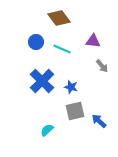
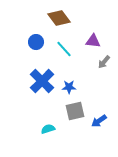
cyan line: moved 2 px right; rotated 24 degrees clockwise
gray arrow: moved 2 px right, 4 px up; rotated 80 degrees clockwise
blue star: moved 2 px left; rotated 16 degrees counterclockwise
blue arrow: rotated 77 degrees counterclockwise
cyan semicircle: moved 1 px right, 1 px up; rotated 24 degrees clockwise
